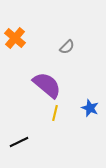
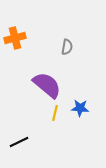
orange cross: rotated 35 degrees clockwise
gray semicircle: rotated 35 degrees counterclockwise
blue star: moved 10 px left; rotated 18 degrees counterclockwise
